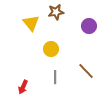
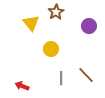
brown star: rotated 21 degrees counterclockwise
brown line: moved 4 px down
gray line: moved 6 px right, 1 px down
red arrow: moved 1 px left, 1 px up; rotated 88 degrees clockwise
